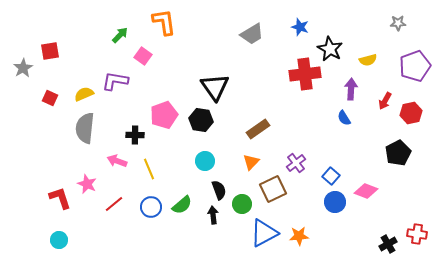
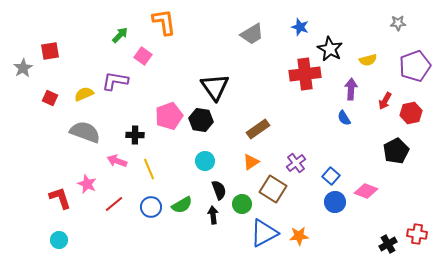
pink pentagon at (164, 115): moved 5 px right, 1 px down
gray semicircle at (85, 128): moved 4 px down; rotated 104 degrees clockwise
black pentagon at (398, 153): moved 2 px left, 2 px up
orange triangle at (251, 162): rotated 12 degrees clockwise
brown square at (273, 189): rotated 32 degrees counterclockwise
green semicircle at (182, 205): rotated 10 degrees clockwise
